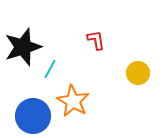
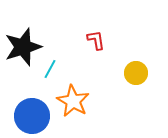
yellow circle: moved 2 px left
blue circle: moved 1 px left
